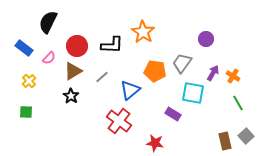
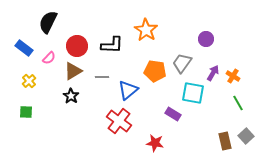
orange star: moved 3 px right, 2 px up
gray line: rotated 40 degrees clockwise
blue triangle: moved 2 px left
